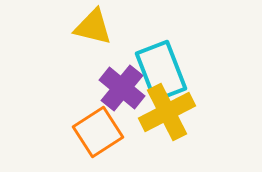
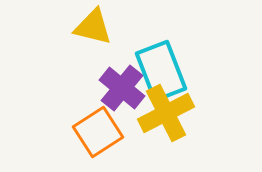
yellow cross: moved 1 px left, 1 px down
